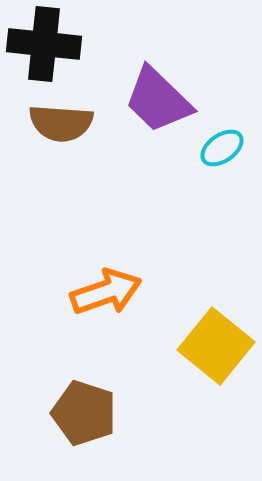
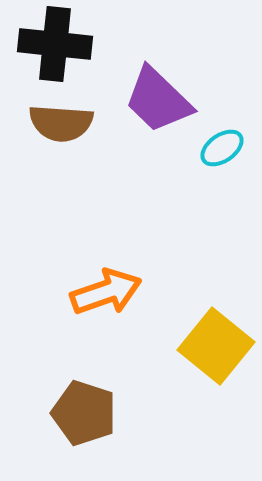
black cross: moved 11 px right
